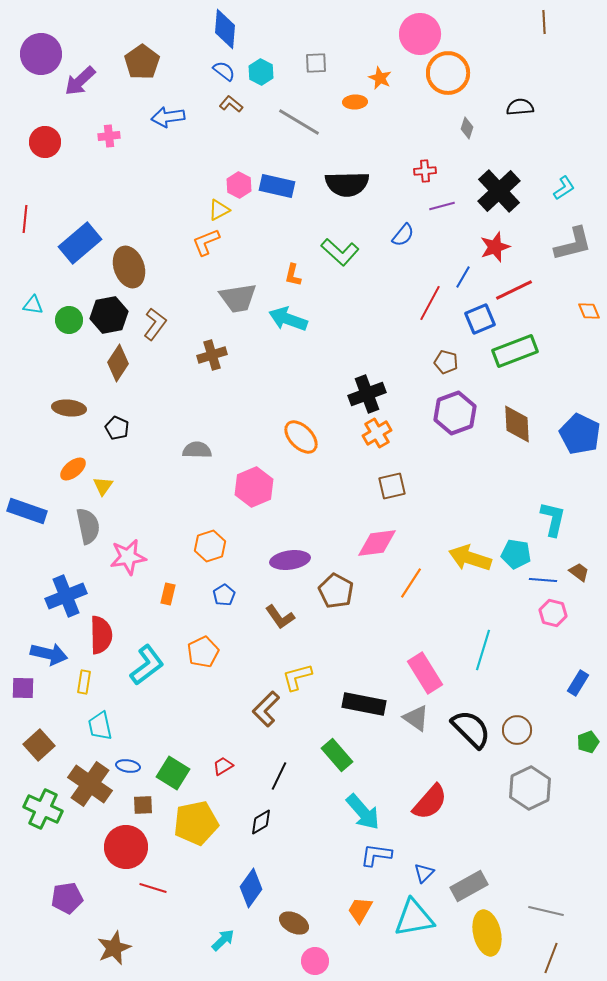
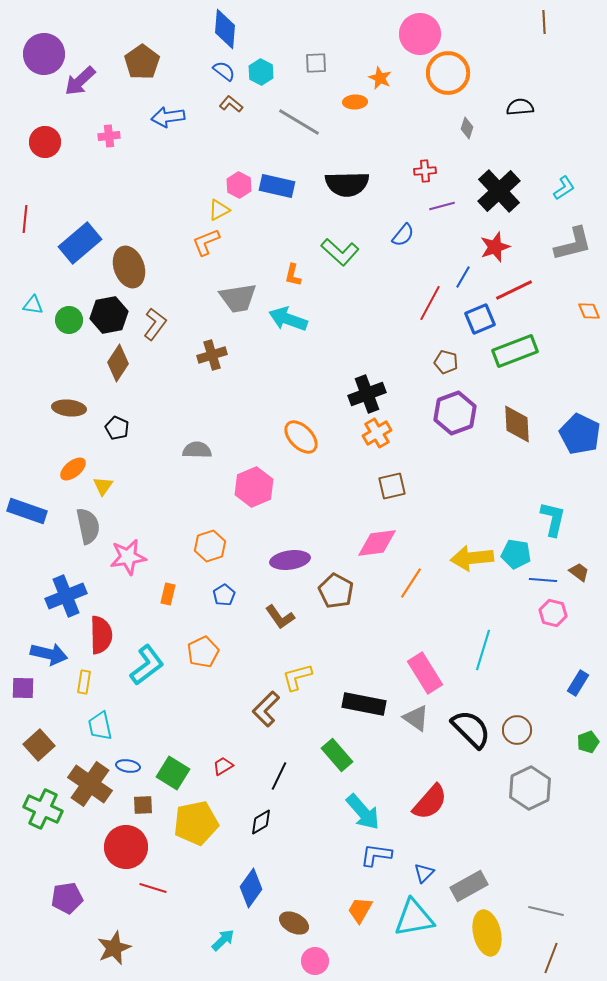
purple circle at (41, 54): moved 3 px right
yellow arrow at (470, 558): moved 2 px right; rotated 24 degrees counterclockwise
